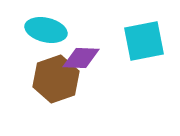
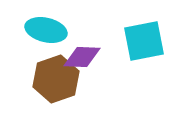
purple diamond: moved 1 px right, 1 px up
